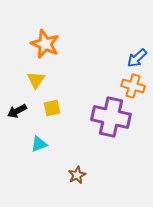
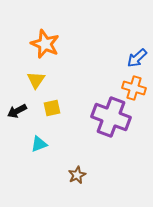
orange cross: moved 1 px right, 2 px down
purple cross: rotated 9 degrees clockwise
